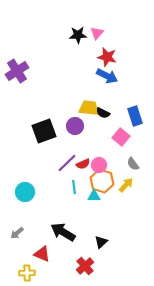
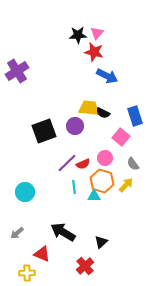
red star: moved 13 px left, 5 px up
pink circle: moved 6 px right, 7 px up
